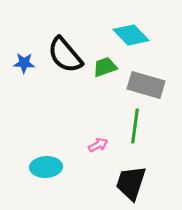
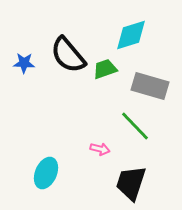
cyan diamond: rotated 63 degrees counterclockwise
black semicircle: moved 3 px right
green trapezoid: moved 2 px down
gray rectangle: moved 4 px right, 1 px down
green line: rotated 52 degrees counterclockwise
pink arrow: moved 2 px right, 4 px down; rotated 42 degrees clockwise
cyan ellipse: moved 6 px down; rotated 64 degrees counterclockwise
